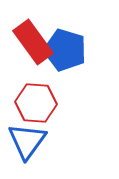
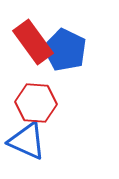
blue pentagon: rotated 9 degrees clockwise
blue triangle: rotated 42 degrees counterclockwise
